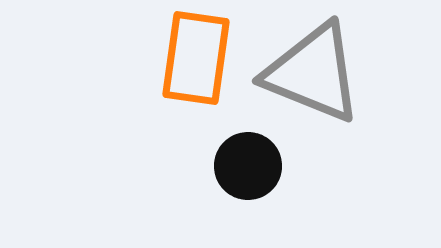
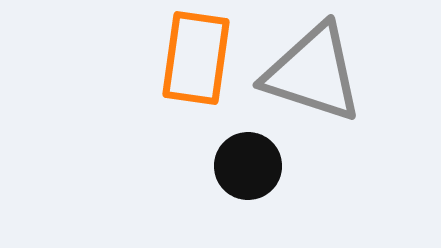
gray triangle: rotated 4 degrees counterclockwise
